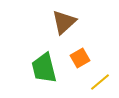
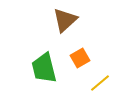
brown triangle: moved 1 px right, 2 px up
yellow line: moved 1 px down
